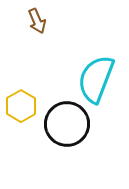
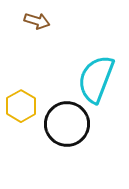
brown arrow: rotated 50 degrees counterclockwise
